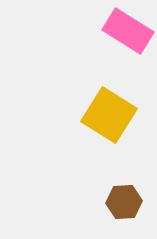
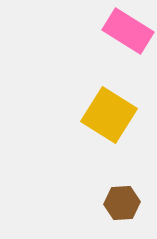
brown hexagon: moved 2 px left, 1 px down
